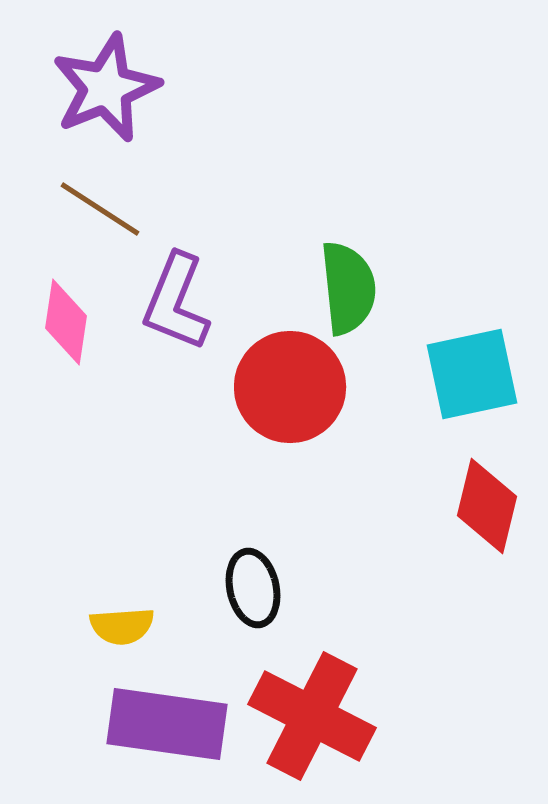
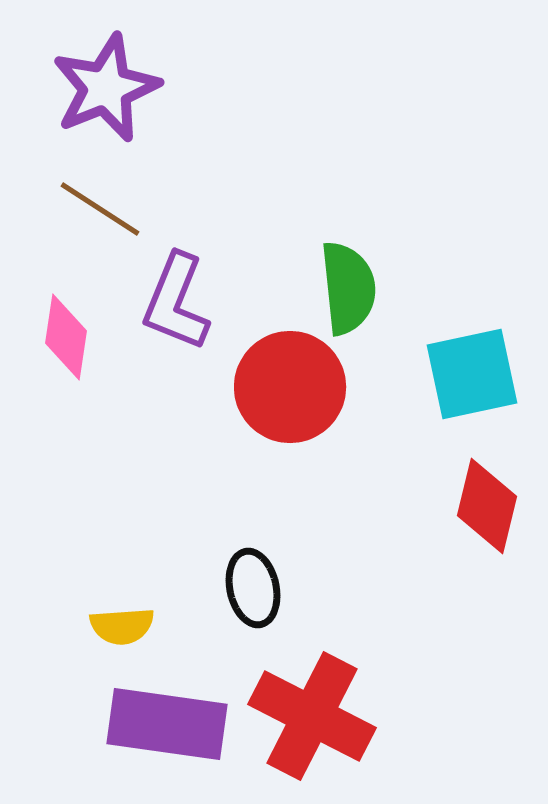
pink diamond: moved 15 px down
